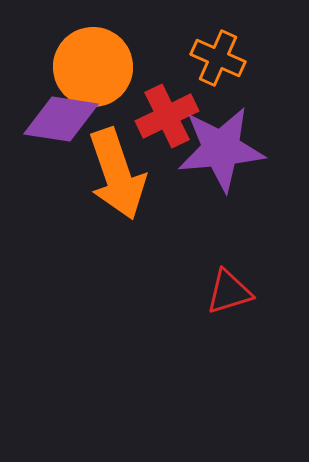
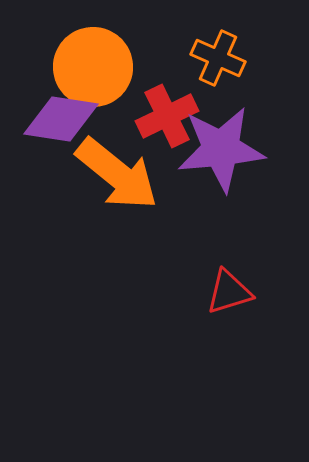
orange arrow: rotated 32 degrees counterclockwise
